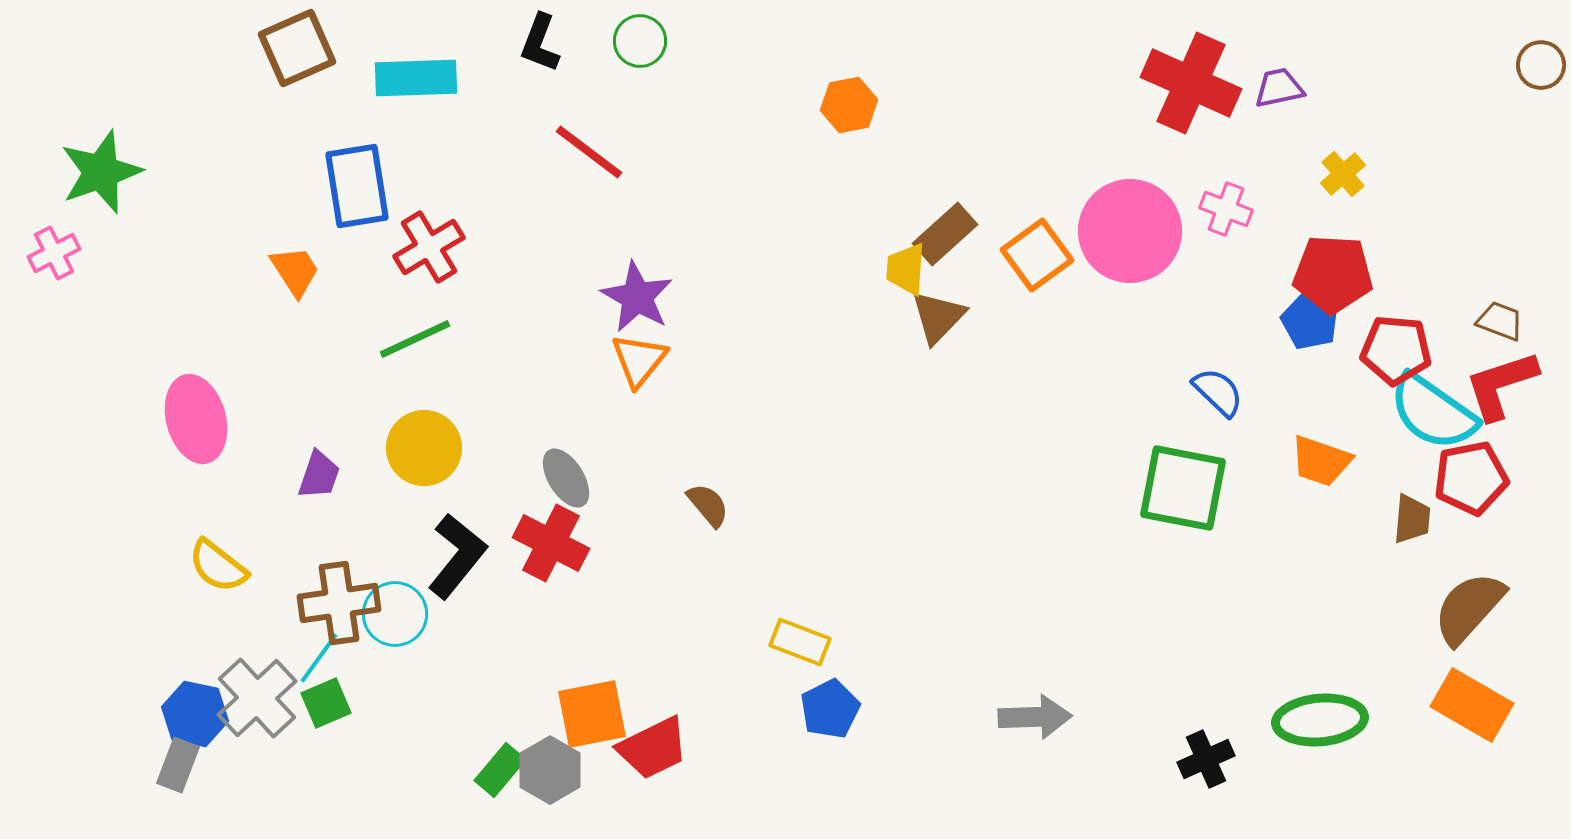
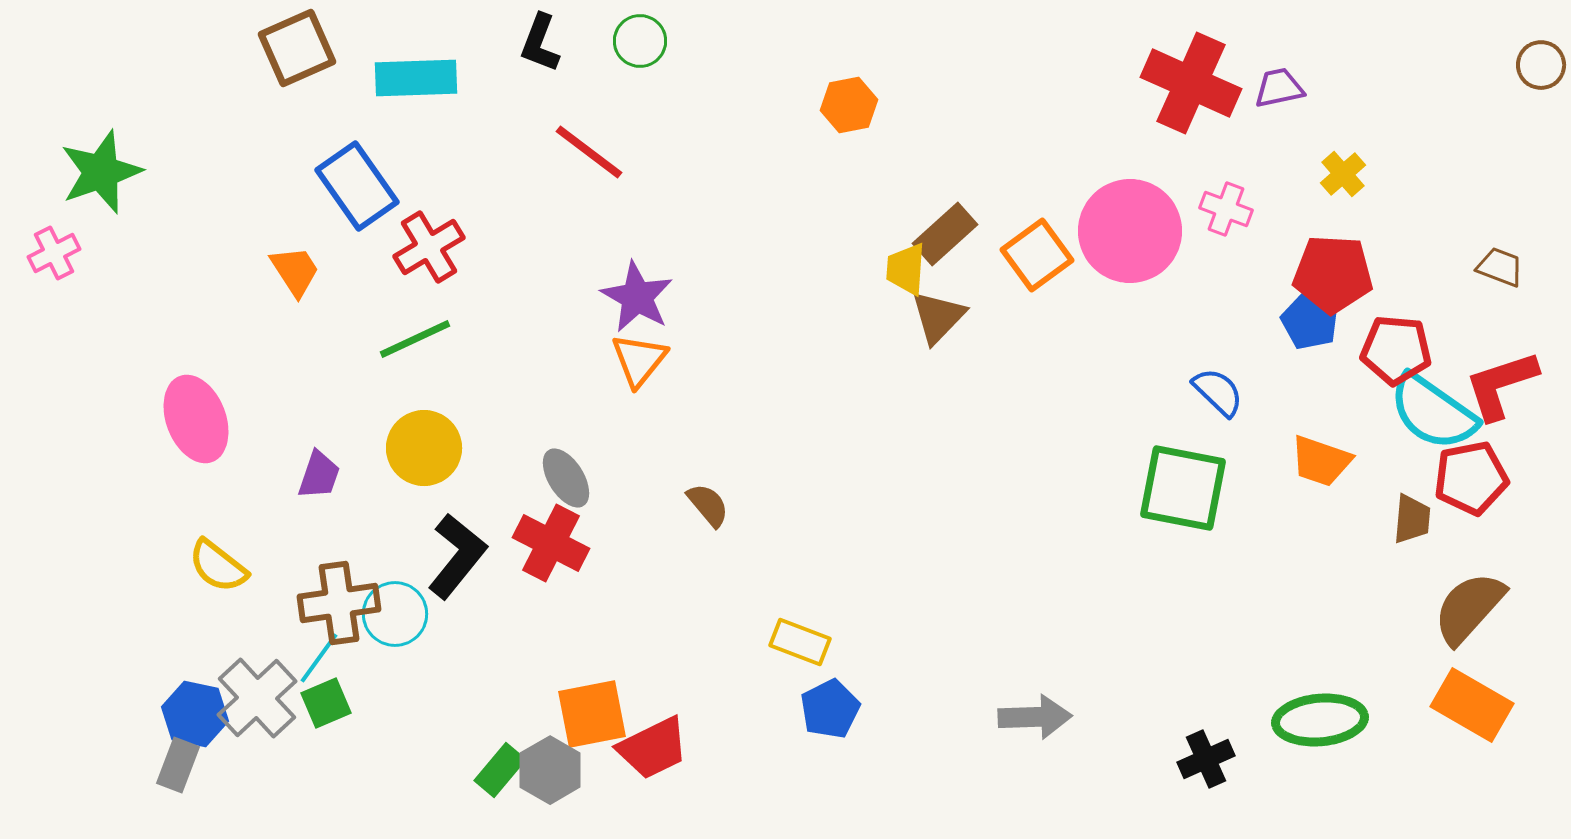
blue rectangle at (357, 186): rotated 26 degrees counterclockwise
brown trapezoid at (1500, 321): moved 54 px up
pink ellipse at (196, 419): rotated 6 degrees counterclockwise
